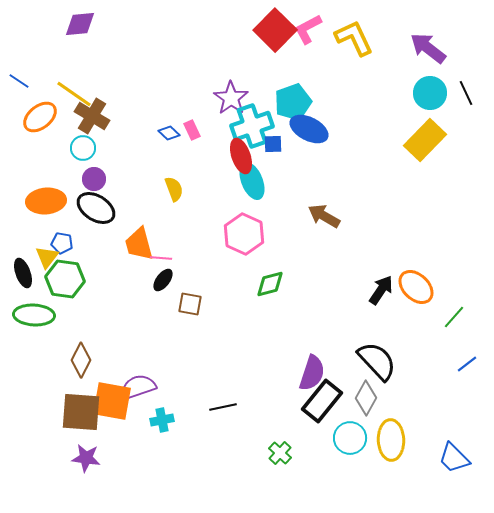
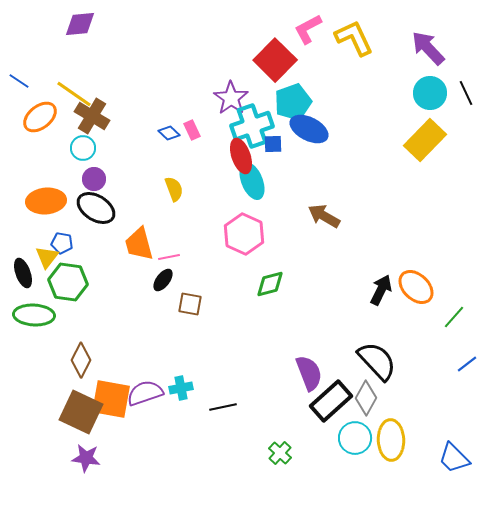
red square at (275, 30): moved 30 px down
purple arrow at (428, 48): rotated 9 degrees clockwise
pink line at (161, 258): moved 8 px right, 1 px up; rotated 15 degrees counterclockwise
green hexagon at (65, 279): moved 3 px right, 3 px down
black arrow at (381, 290): rotated 8 degrees counterclockwise
purple semicircle at (312, 373): moved 3 px left; rotated 39 degrees counterclockwise
purple semicircle at (138, 387): moved 7 px right, 6 px down
orange square at (112, 401): moved 1 px left, 2 px up
black rectangle at (322, 401): moved 9 px right; rotated 9 degrees clockwise
brown square at (81, 412): rotated 21 degrees clockwise
cyan cross at (162, 420): moved 19 px right, 32 px up
cyan circle at (350, 438): moved 5 px right
